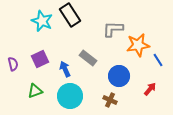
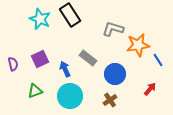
cyan star: moved 2 px left, 2 px up
gray L-shape: rotated 15 degrees clockwise
blue circle: moved 4 px left, 2 px up
brown cross: rotated 32 degrees clockwise
